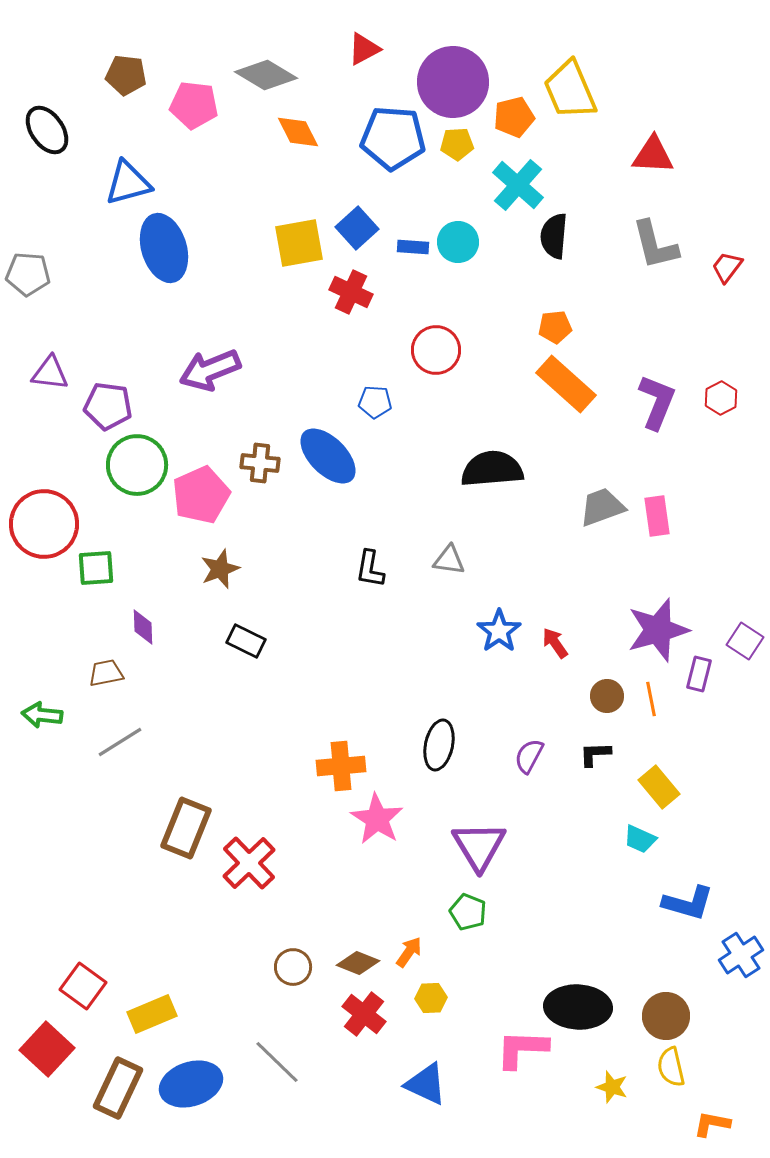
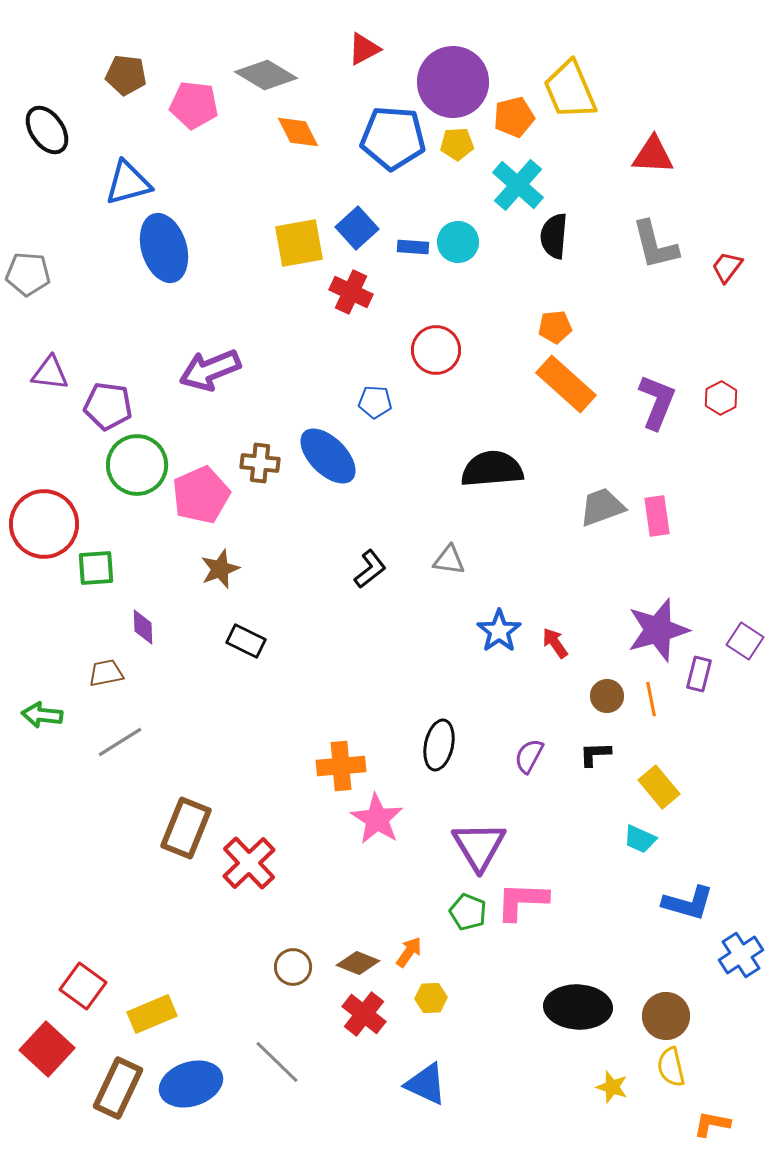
black L-shape at (370, 569): rotated 138 degrees counterclockwise
pink L-shape at (522, 1049): moved 148 px up
